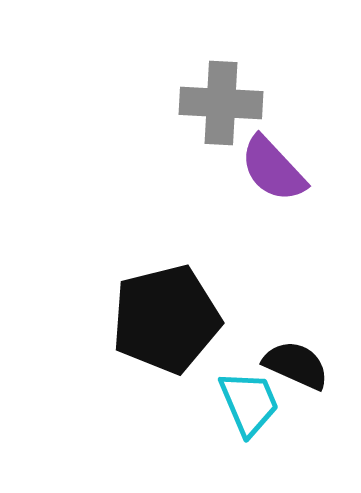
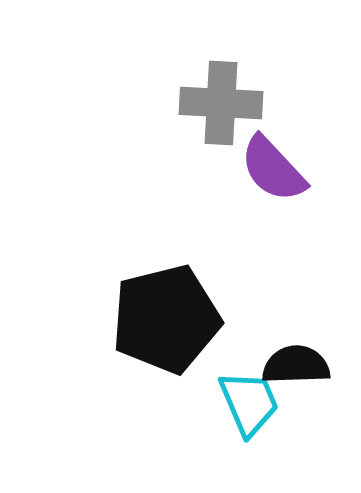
black semicircle: rotated 26 degrees counterclockwise
